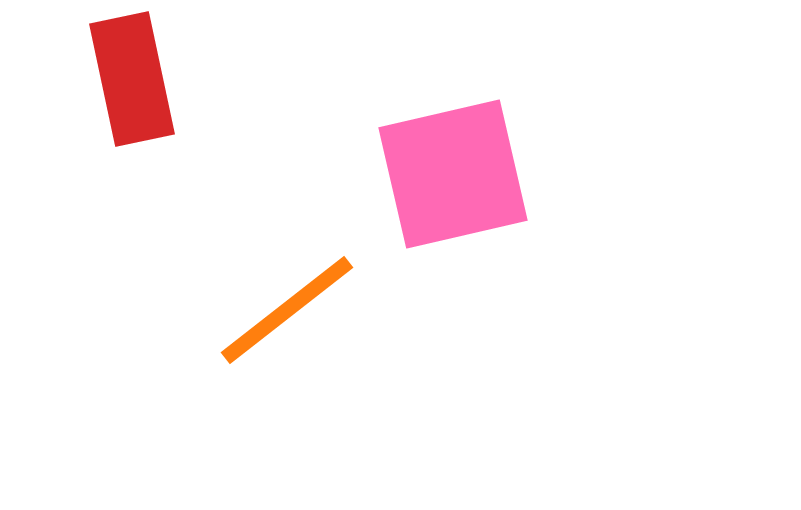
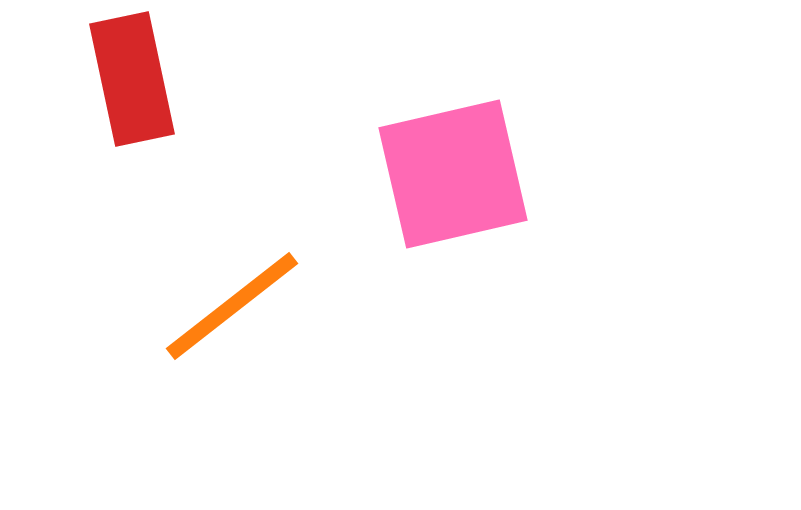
orange line: moved 55 px left, 4 px up
